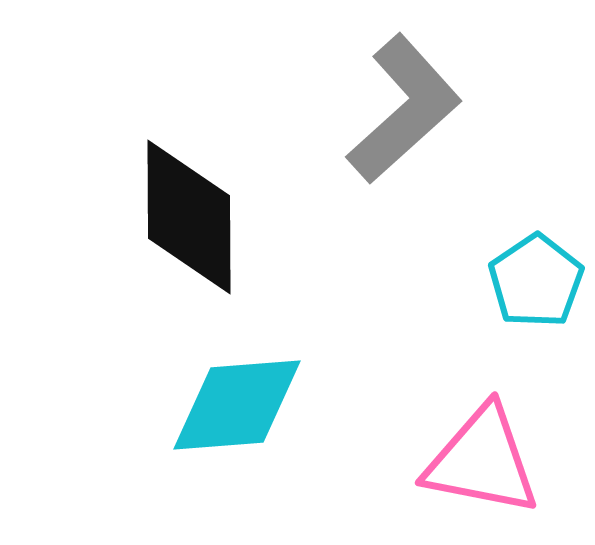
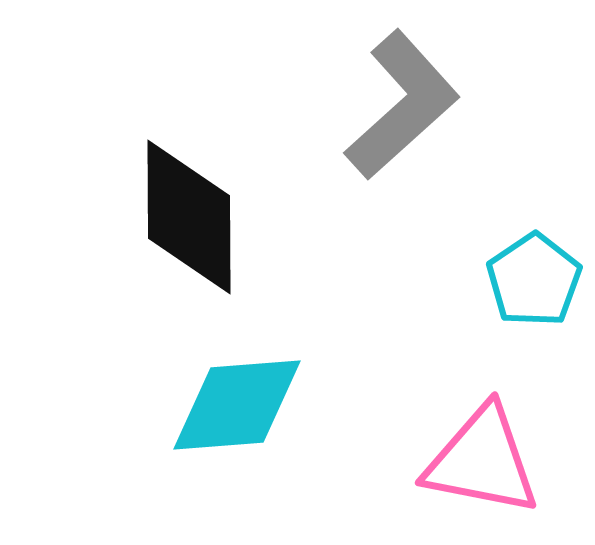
gray L-shape: moved 2 px left, 4 px up
cyan pentagon: moved 2 px left, 1 px up
